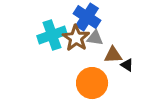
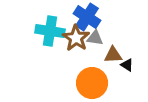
cyan cross: moved 2 px left, 4 px up; rotated 28 degrees clockwise
